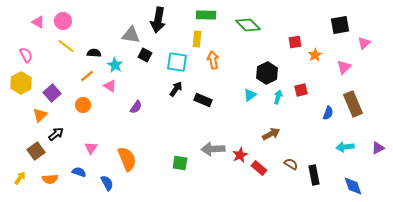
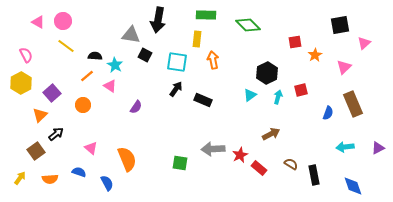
black semicircle at (94, 53): moved 1 px right, 3 px down
pink triangle at (91, 148): rotated 24 degrees counterclockwise
